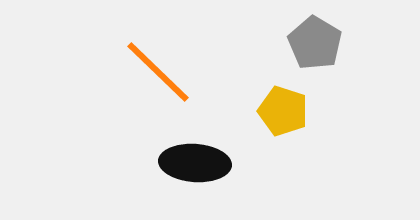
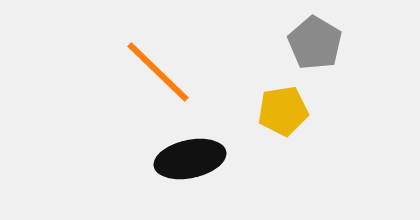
yellow pentagon: rotated 27 degrees counterclockwise
black ellipse: moved 5 px left, 4 px up; rotated 16 degrees counterclockwise
